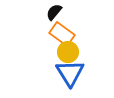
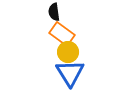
black semicircle: rotated 48 degrees counterclockwise
